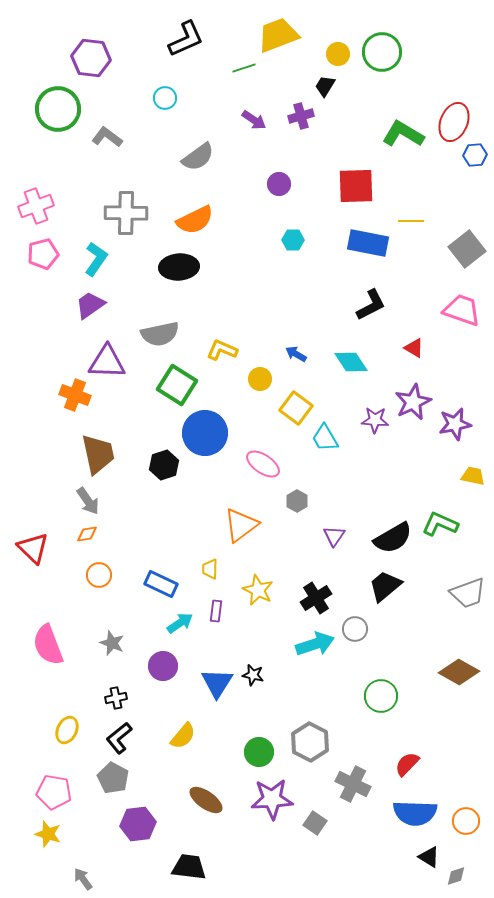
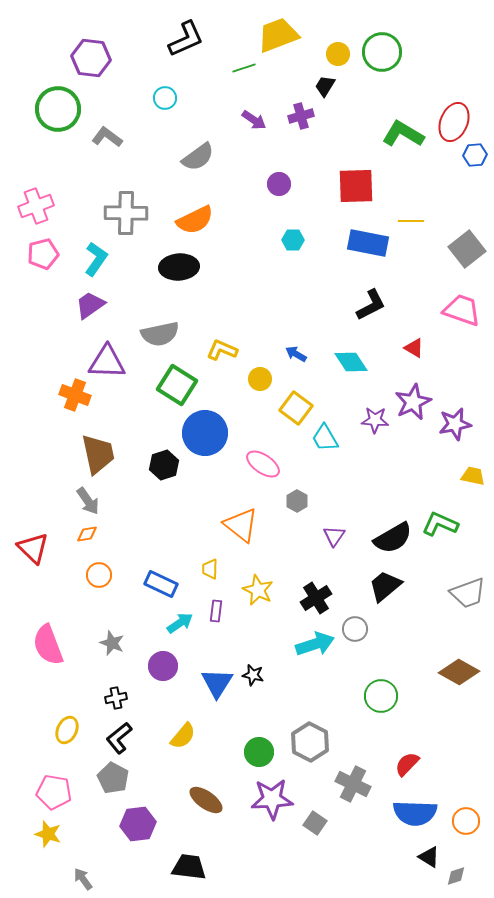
orange triangle at (241, 525): rotated 45 degrees counterclockwise
